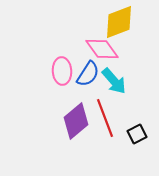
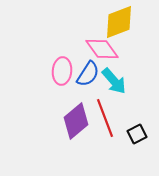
pink ellipse: rotated 8 degrees clockwise
